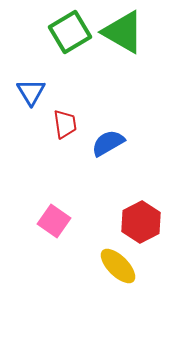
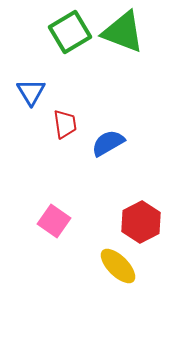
green triangle: rotated 9 degrees counterclockwise
